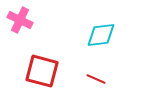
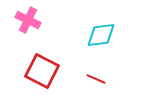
pink cross: moved 8 px right
red square: rotated 12 degrees clockwise
